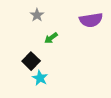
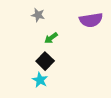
gray star: moved 1 px right; rotated 24 degrees counterclockwise
black square: moved 14 px right
cyan star: moved 2 px down
